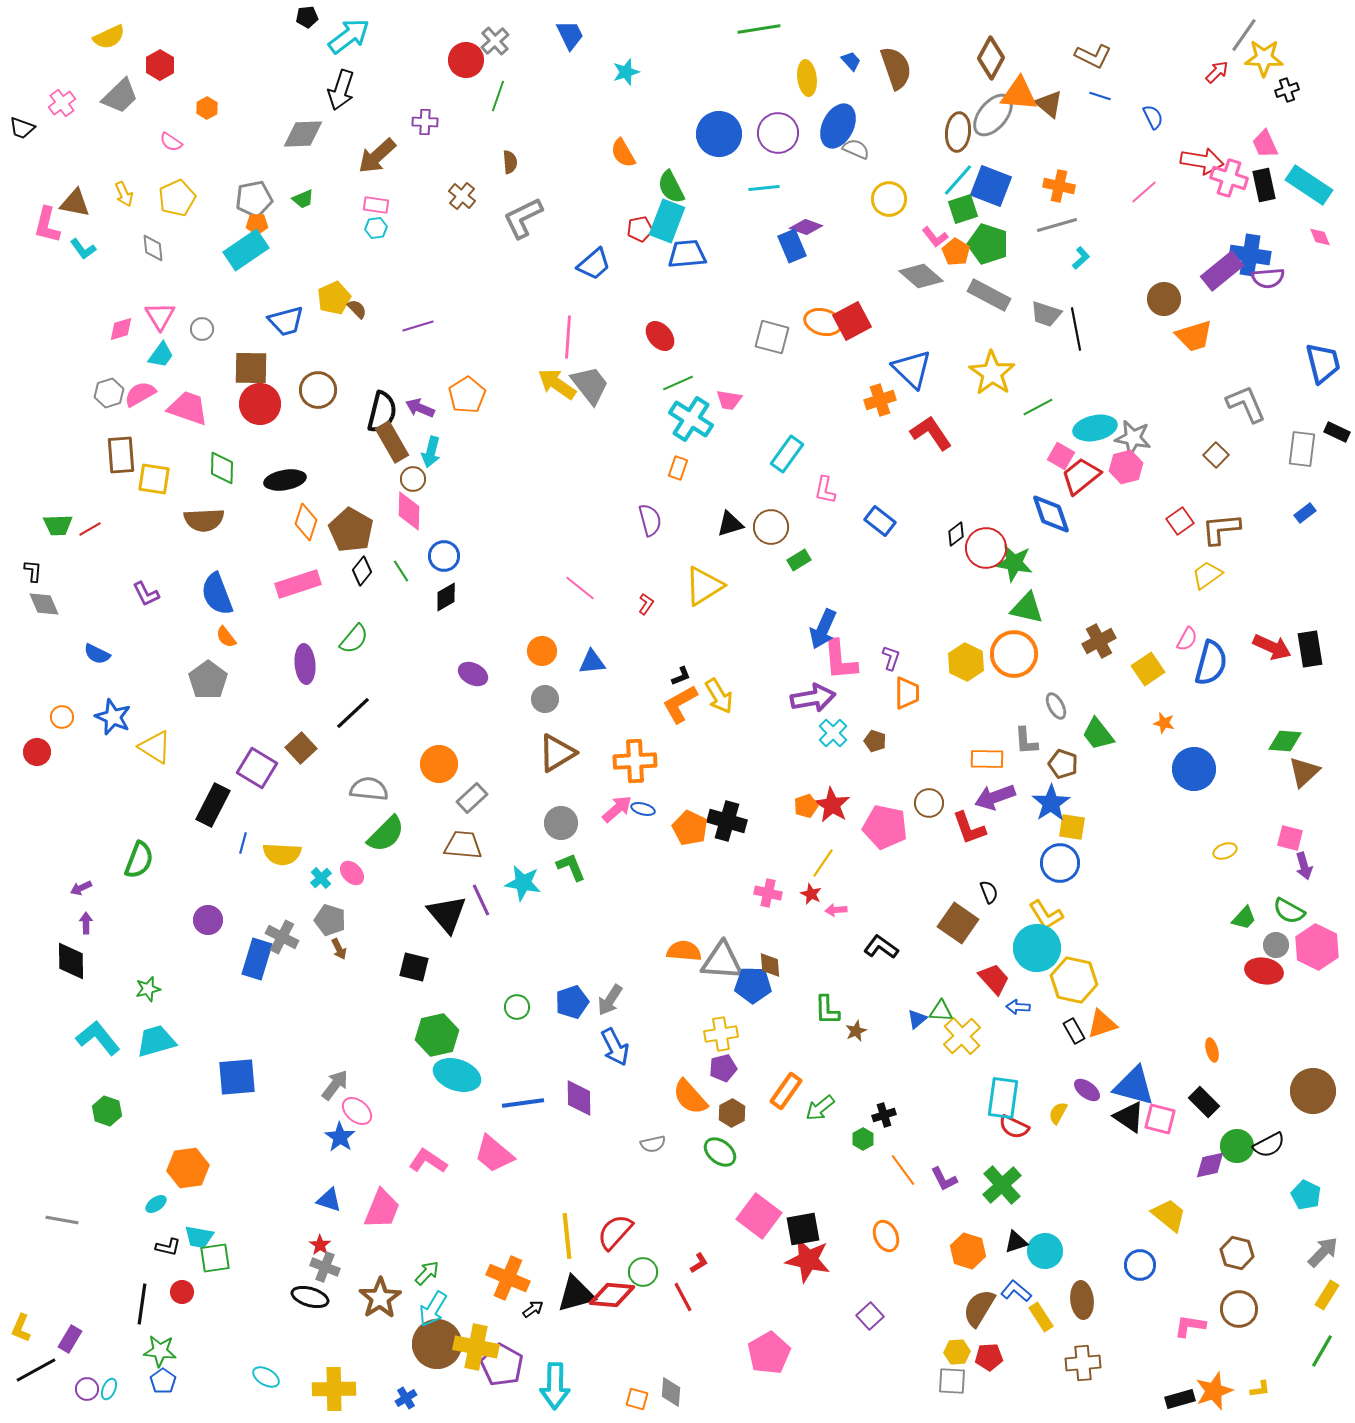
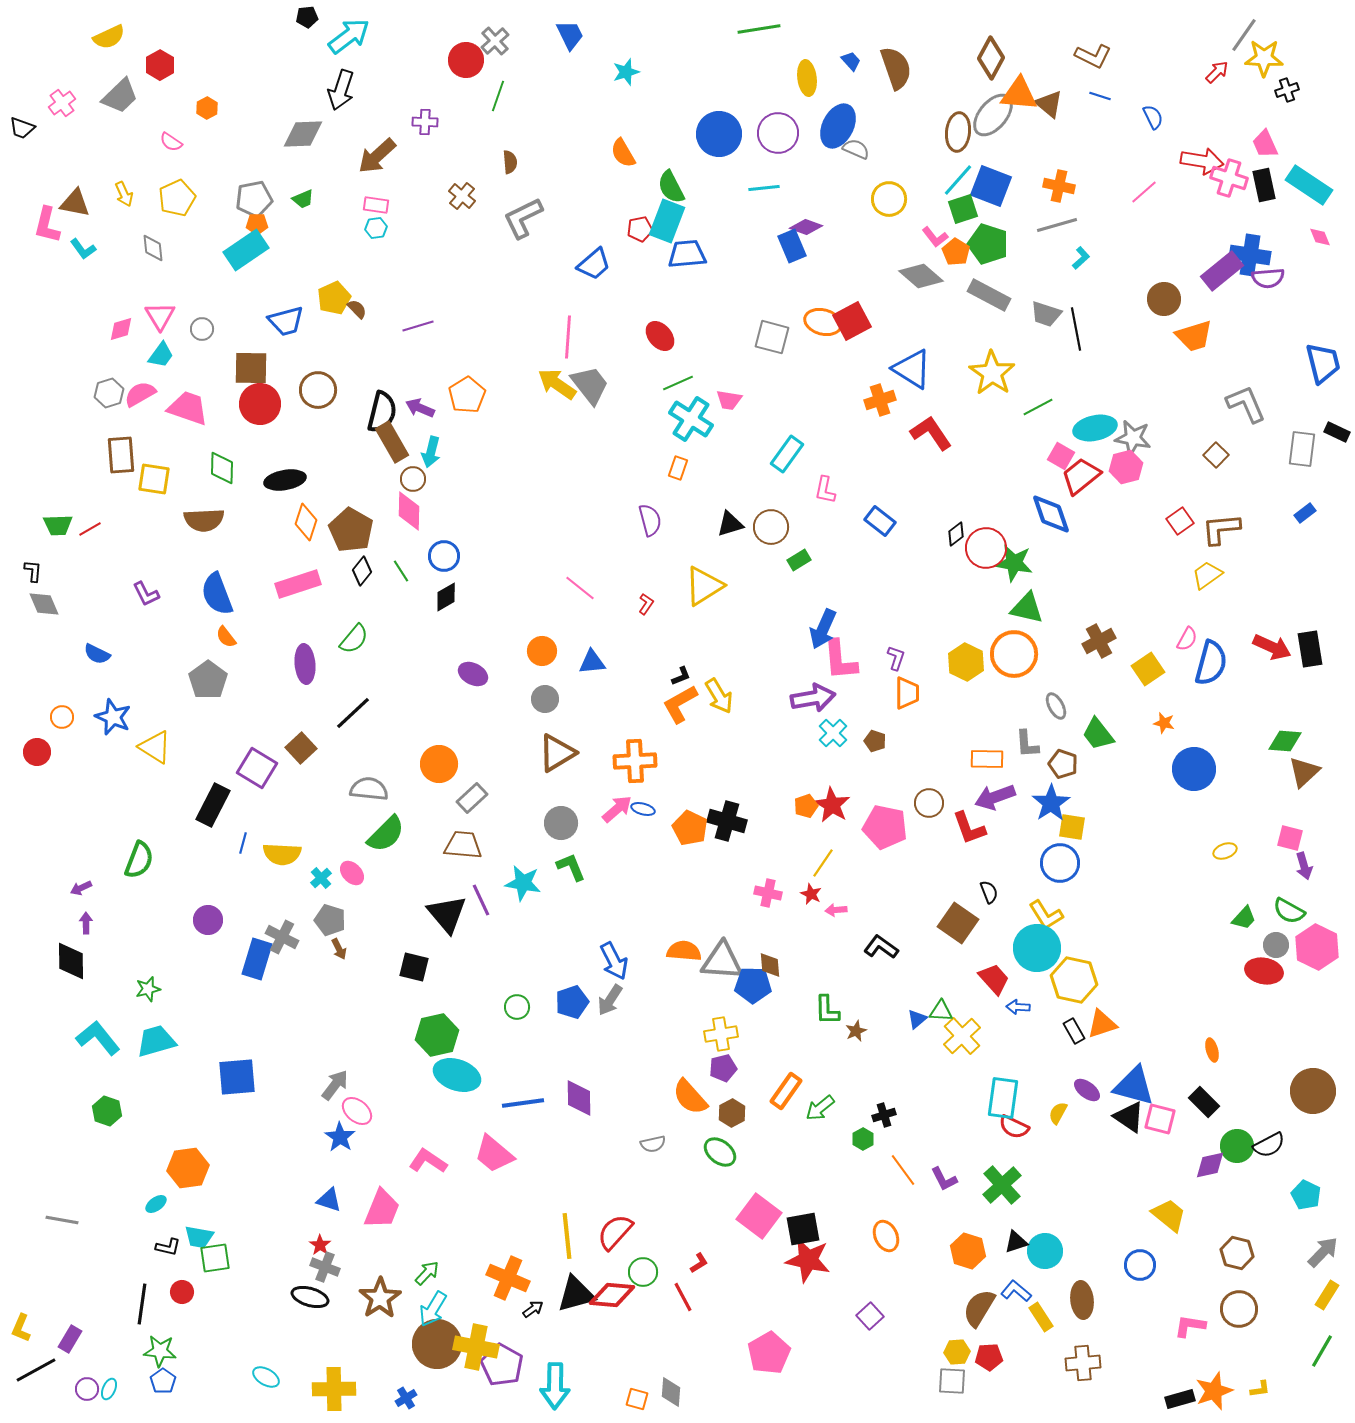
blue triangle at (912, 369): rotated 12 degrees counterclockwise
purple L-shape at (891, 658): moved 5 px right
gray L-shape at (1026, 741): moved 1 px right, 3 px down
blue arrow at (615, 1047): moved 1 px left, 86 px up
